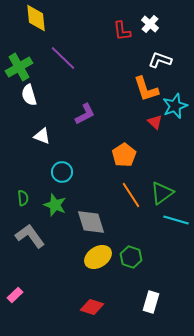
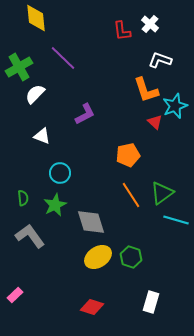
orange L-shape: moved 1 px down
white semicircle: moved 6 px right, 1 px up; rotated 60 degrees clockwise
orange pentagon: moved 4 px right; rotated 20 degrees clockwise
cyan circle: moved 2 px left, 1 px down
green star: rotated 25 degrees clockwise
